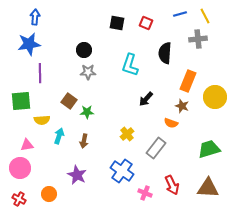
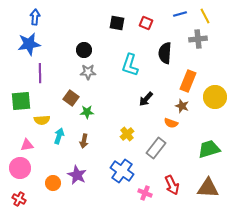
brown square: moved 2 px right, 3 px up
orange circle: moved 4 px right, 11 px up
